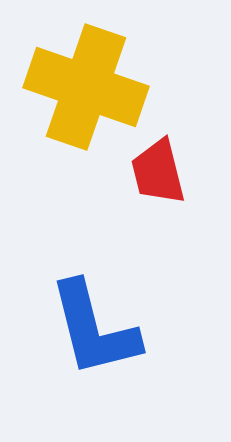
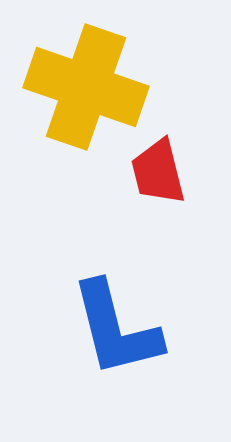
blue L-shape: moved 22 px right
